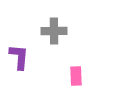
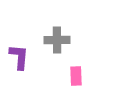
gray cross: moved 3 px right, 9 px down
